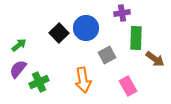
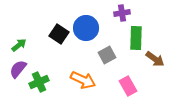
black square: moved 1 px down; rotated 12 degrees counterclockwise
orange arrow: rotated 55 degrees counterclockwise
